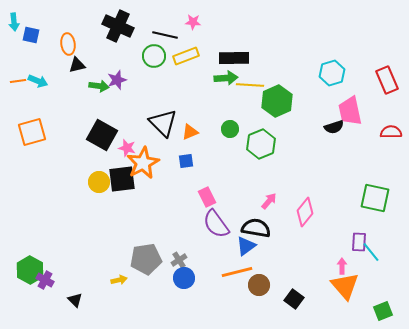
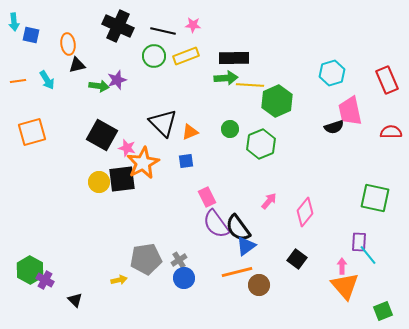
pink star at (193, 22): moved 3 px down
black line at (165, 35): moved 2 px left, 4 px up
cyan arrow at (38, 81): moved 9 px right, 1 px up; rotated 36 degrees clockwise
black semicircle at (256, 228): moved 18 px left; rotated 136 degrees counterclockwise
cyan line at (371, 252): moved 3 px left, 3 px down
black square at (294, 299): moved 3 px right, 40 px up
